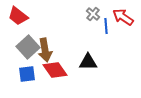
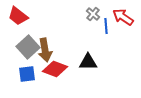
red diamond: moved 1 px up; rotated 35 degrees counterclockwise
